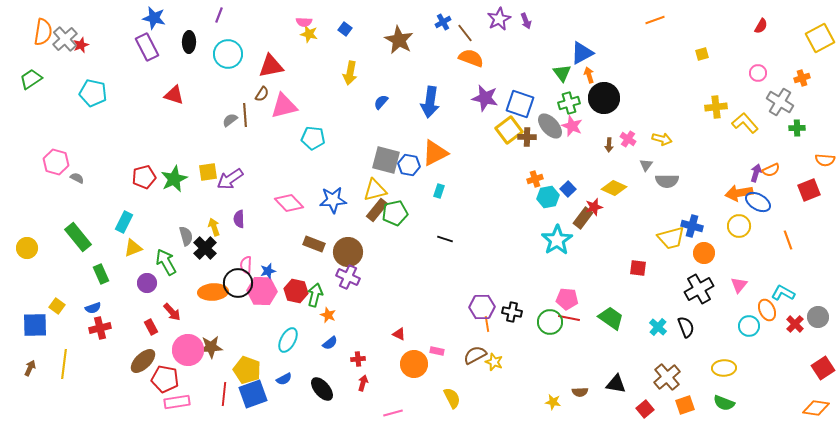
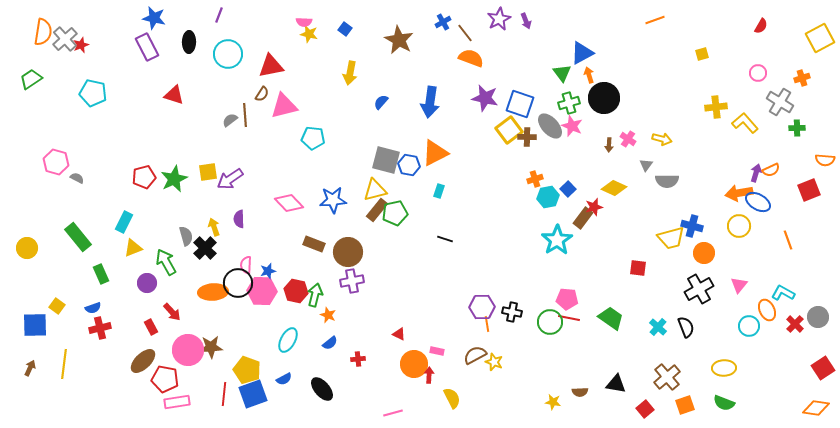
purple cross at (348, 277): moved 4 px right, 4 px down; rotated 35 degrees counterclockwise
red arrow at (363, 383): moved 66 px right, 8 px up; rotated 14 degrees counterclockwise
